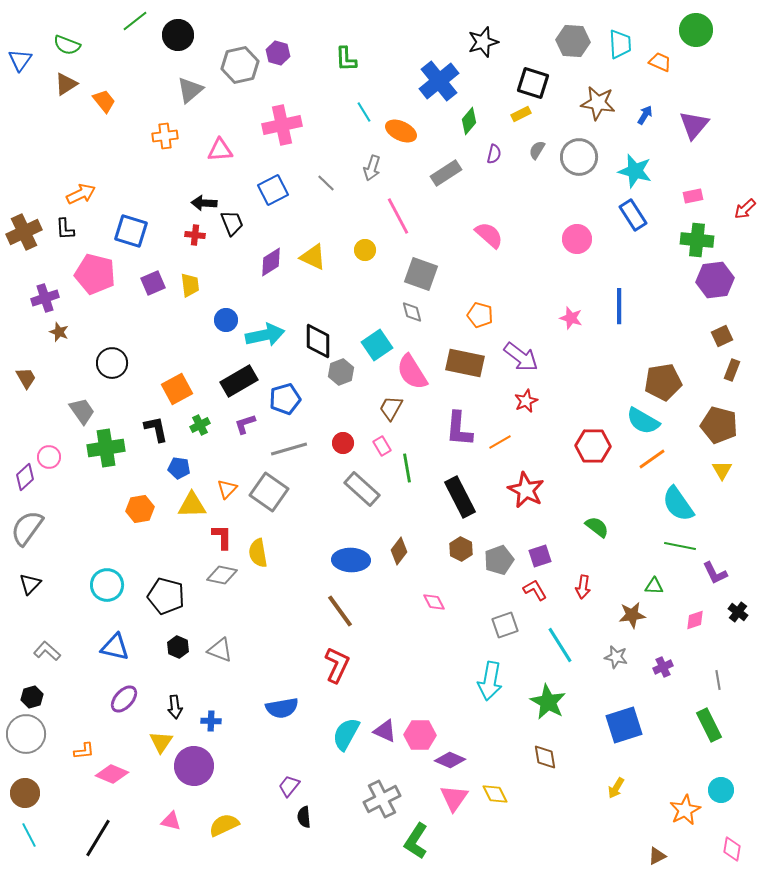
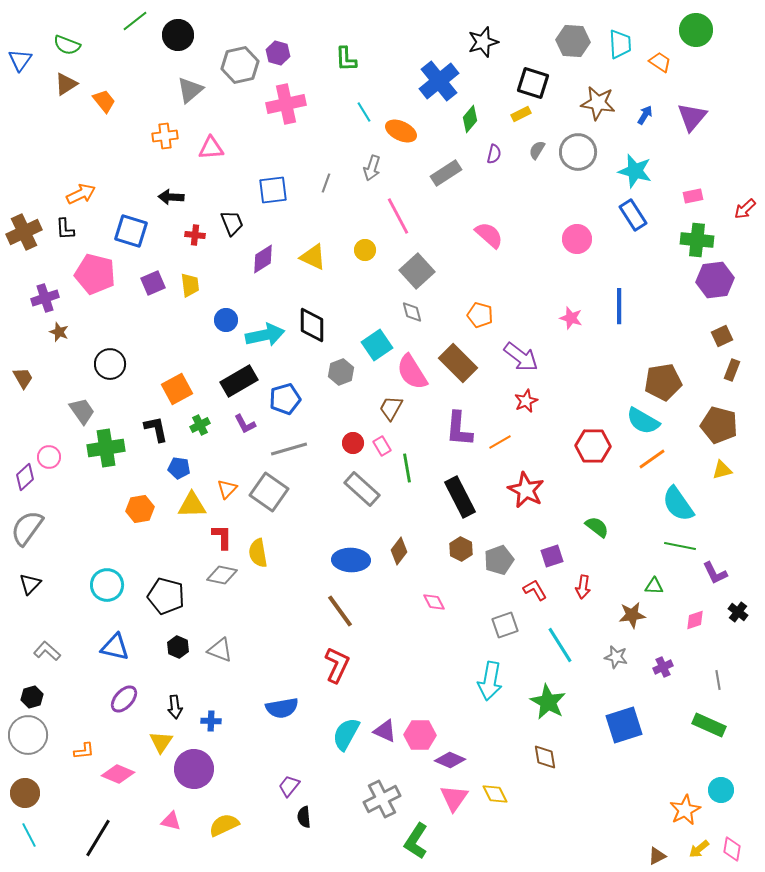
orange trapezoid at (660, 62): rotated 10 degrees clockwise
green diamond at (469, 121): moved 1 px right, 2 px up
pink cross at (282, 125): moved 4 px right, 21 px up
purple triangle at (694, 125): moved 2 px left, 8 px up
pink triangle at (220, 150): moved 9 px left, 2 px up
gray circle at (579, 157): moved 1 px left, 5 px up
gray line at (326, 183): rotated 66 degrees clockwise
blue square at (273, 190): rotated 20 degrees clockwise
black arrow at (204, 203): moved 33 px left, 6 px up
purple diamond at (271, 262): moved 8 px left, 3 px up
gray square at (421, 274): moved 4 px left, 3 px up; rotated 28 degrees clockwise
black diamond at (318, 341): moved 6 px left, 16 px up
black circle at (112, 363): moved 2 px left, 1 px down
brown rectangle at (465, 363): moved 7 px left; rotated 33 degrees clockwise
brown trapezoid at (26, 378): moved 3 px left
purple L-shape at (245, 424): rotated 100 degrees counterclockwise
red circle at (343, 443): moved 10 px right
yellow triangle at (722, 470): rotated 45 degrees clockwise
purple square at (540, 556): moved 12 px right
green rectangle at (709, 725): rotated 40 degrees counterclockwise
gray circle at (26, 734): moved 2 px right, 1 px down
purple circle at (194, 766): moved 3 px down
pink diamond at (112, 774): moved 6 px right
yellow arrow at (616, 788): moved 83 px right, 61 px down; rotated 20 degrees clockwise
